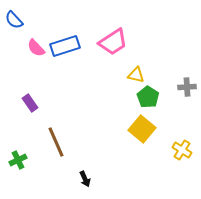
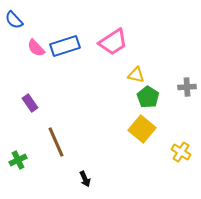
yellow cross: moved 1 px left, 2 px down
